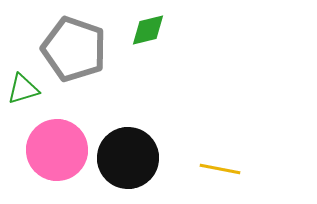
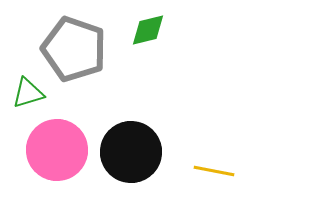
green triangle: moved 5 px right, 4 px down
black circle: moved 3 px right, 6 px up
yellow line: moved 6 px left, 2 px down
